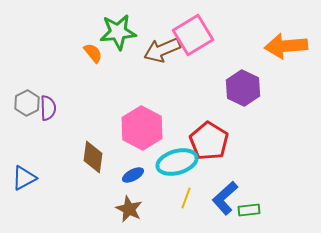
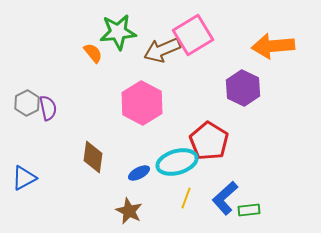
orange arrow: moved 13 px left
purple semicircle: rotated 10 degrees counterclockwise
pink hexagon: moved 25 px up
blue ellipse: moved 6 px right, 2 px up
brown star: moved 2 px down
